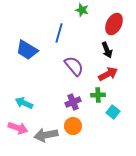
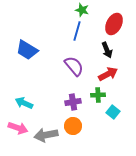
blue line: moved 18 px right, 2 px up
purple cross: rotated 14 degrees clockwise
